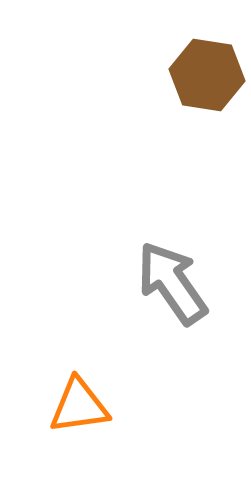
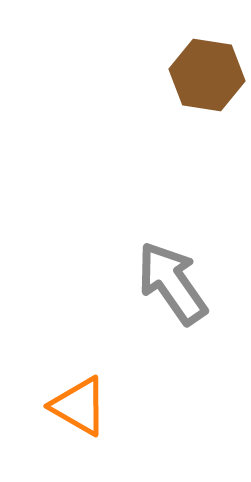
orange triangle: rotated 38 degrees clockwise
